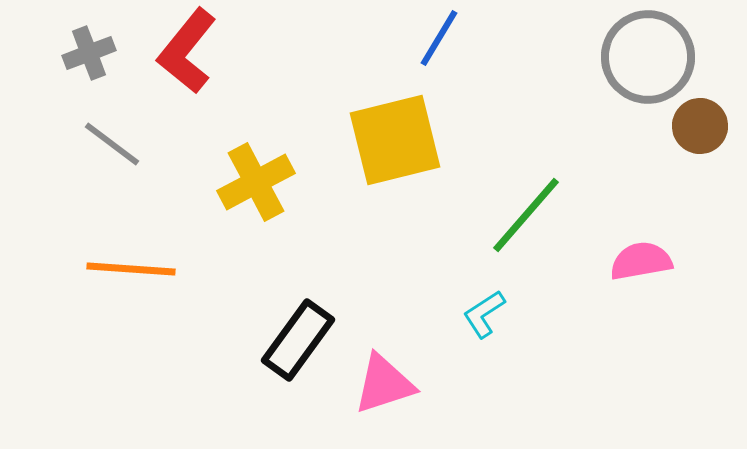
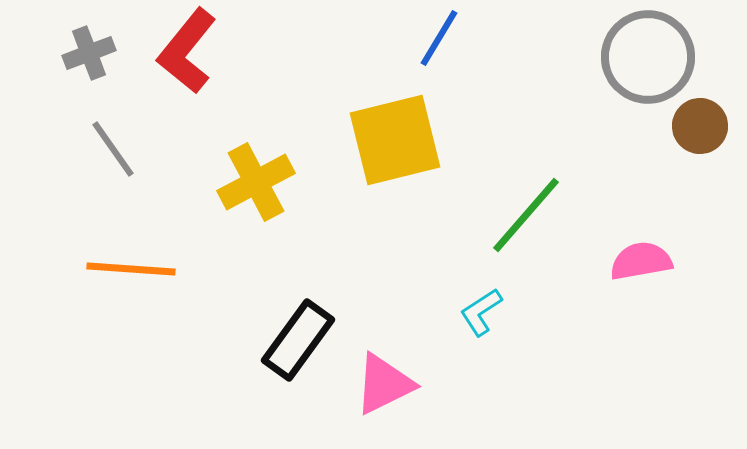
gray line: moved 1 px right, 5 px down; rotated 18 degrees clockwise
cyan L-shape: moved 3 px left, 2 px up
pink triangle: rotated 8 degrees counterclockwise
